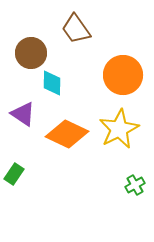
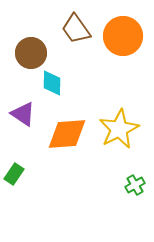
orange circle: moved 39 px up
orange diamond: rotated 30 degrees counterclockwise
